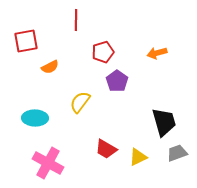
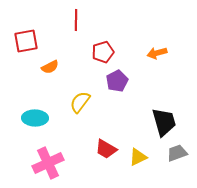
purple pentagon: rotated 10 degrees clockwise
pink cross: rotated 36 degrees clockwise
